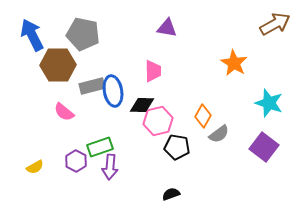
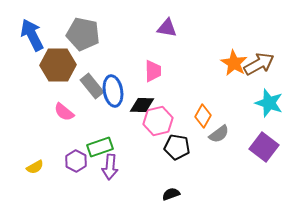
brown arrow: moved 16 px left, 40 px down
gray rectangle: rotated 65 degrees clockwise
